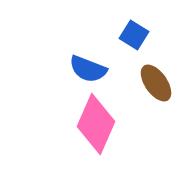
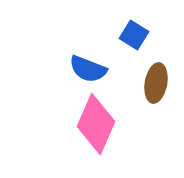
brown ellipse: rotated 45 degrees clockwise
